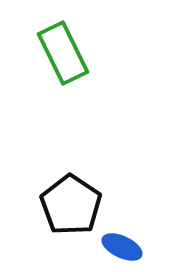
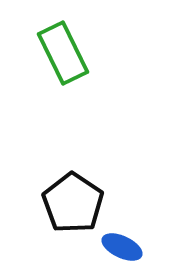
black pentagon: moved 2 px right, 2 px up
